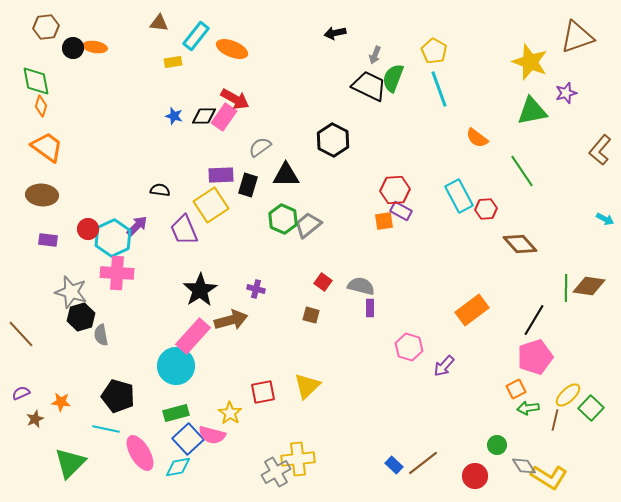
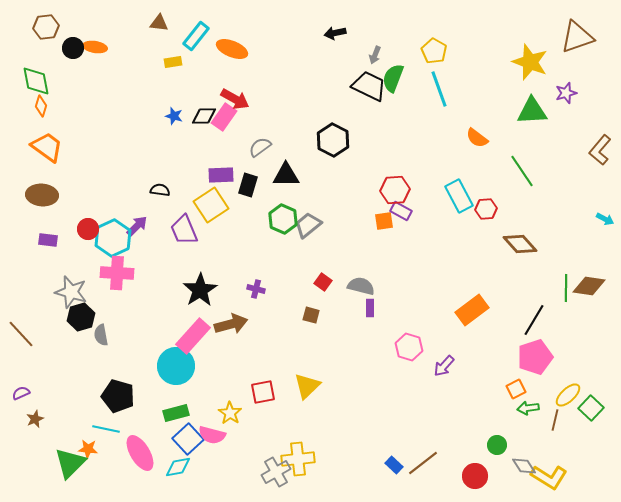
green triangle at (532, 111): rotated 8 degrees clockwise
brown arrow at (231, 320): moved 4 px down
orange star at (61, 402): moved 27 px right, 47 px down
